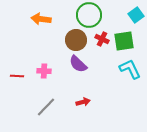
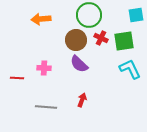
cyan square: rotated 28 degrees clockwise
orange arrow: rotated 12 degrees counterclockwise
red cross: moved 1 px left, 1 px up
purple semicircle: moved 1 px right
pink cross: moved 3 px up
red line: moved 2 px down
red arrow: moved 1 px left, 2 px up; rotated 56 degrees counterclockwise
gray line: rotated 50 degrees clockwise
